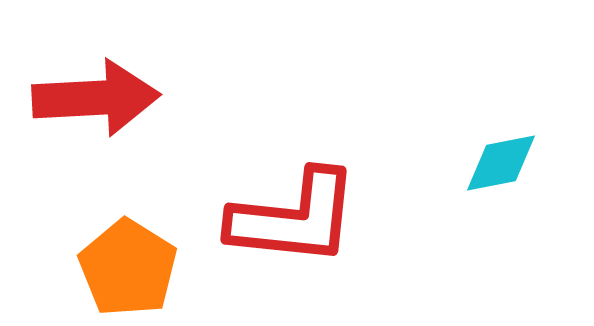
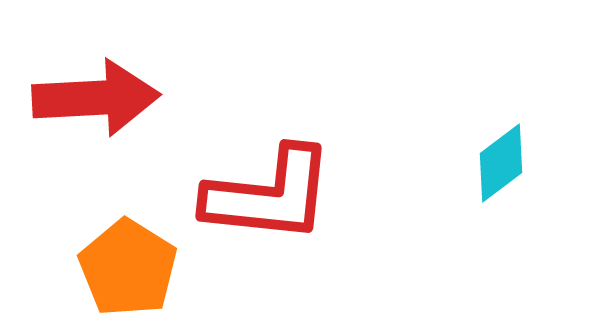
cyan diamond: rotated 26 degrees counterclockwise
red L-shape: moved 25 px left, 23 px up
